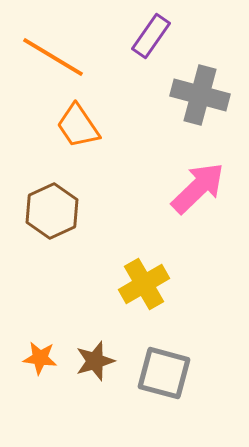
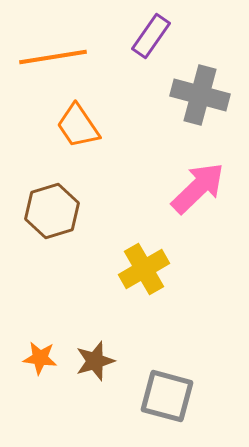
orange line: rotated 40 degrees counterclockwise
brown hexagon: rotated 8 degrees clockwise
yellow cross: moved 15 px up
gray square: moved 3 px right, 23 px down
